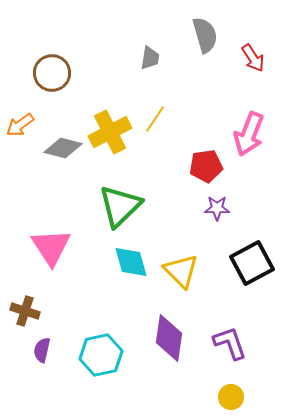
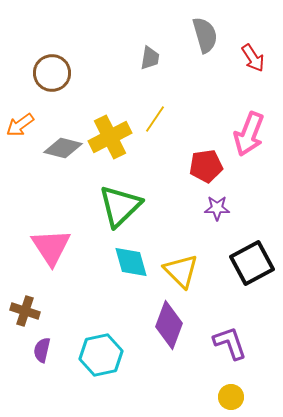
yellow cross: moved 5 px down
purple diamond: moved 13 px up; rotated 12 degrees clockwise
